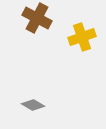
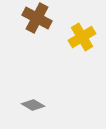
yellow cross: rotated 12 degrees counterclockwise
